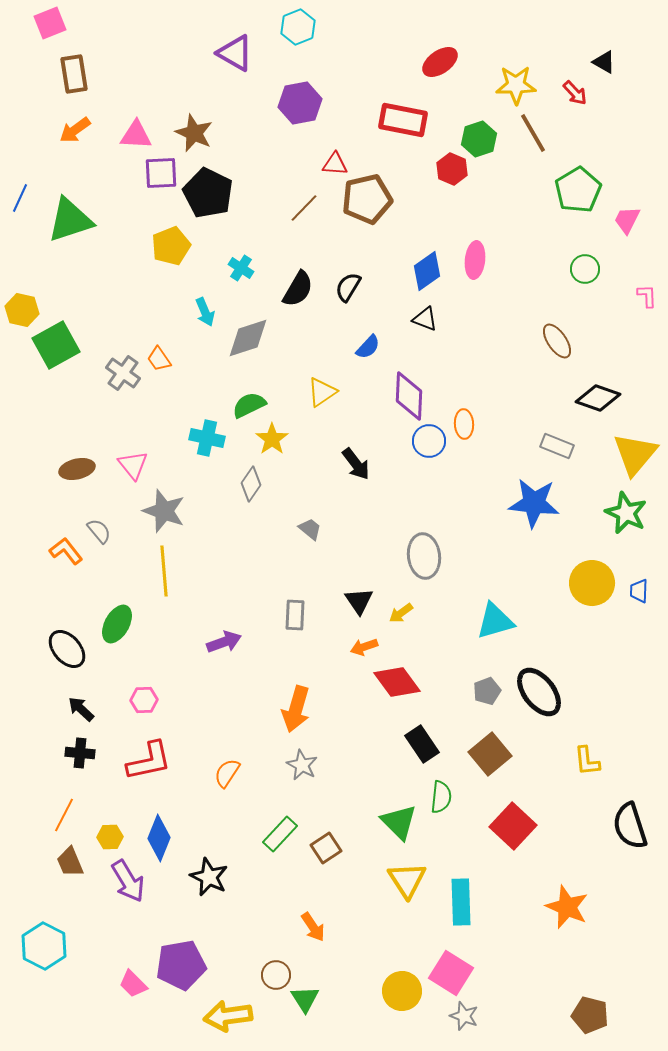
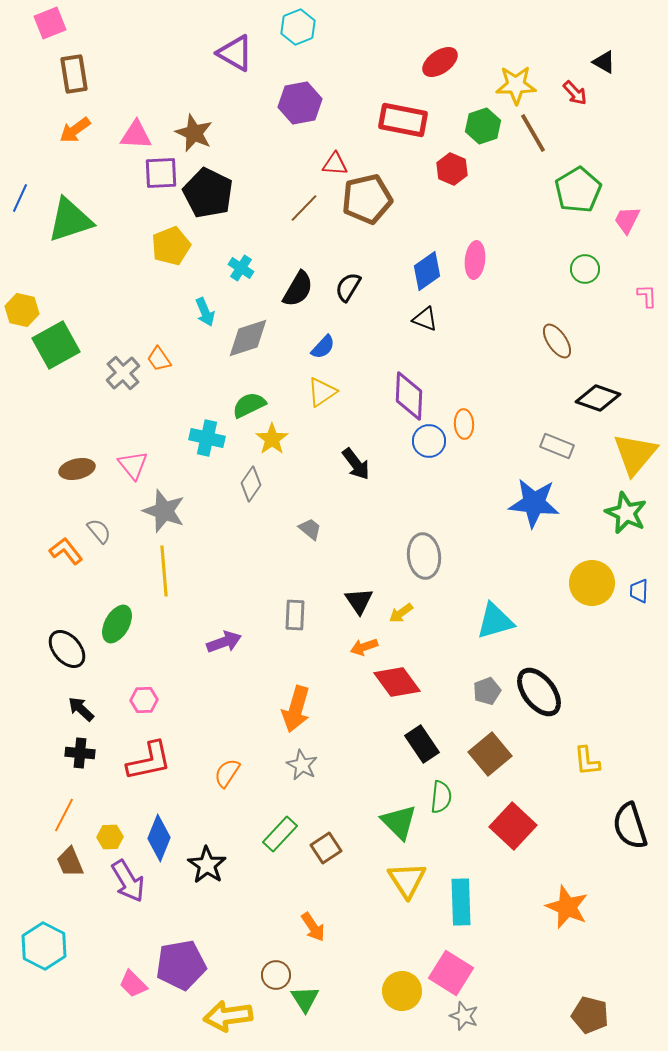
green hexagon at (479, 139): moved 4 px right, 13 px up
blue semicircle at (368, 347): moved 45 px left
gray cross at (123, 373): rotated 12 degrees clockwise
black star at (209, 877): moved 2 px left, 12 px up; rotated 9 degrees clockwise
